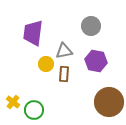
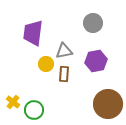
gray circle: moved 2 px right, 3 px up
purple hexagon: rotated 20 degrees counterclockwise
brown circle: moved 1 px left, 2 px down
